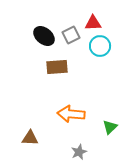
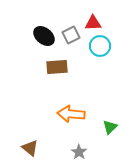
brown triangle: moved 10 px down; rotated 36 degrees clockwise
gray star: rotated 14 degrees counterclockwise
